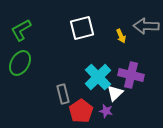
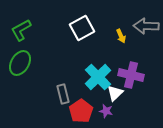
white square: rotated 15 degrees counterclockwise
